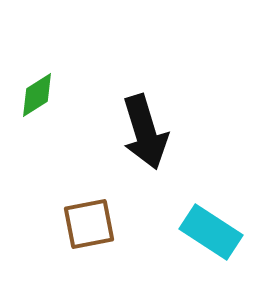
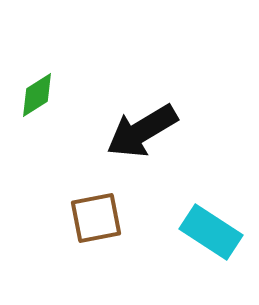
black arrow: moved 3 px left, 1 px up; rotated 76 degrees clockwise
brown square: moved 7 px right, 6 px up
